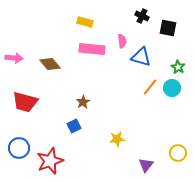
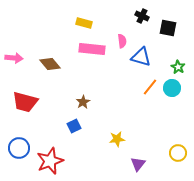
yellow rectangle: moved 1 px left, 1 px down
purple triangle: moved 8 px left, 1 px up
